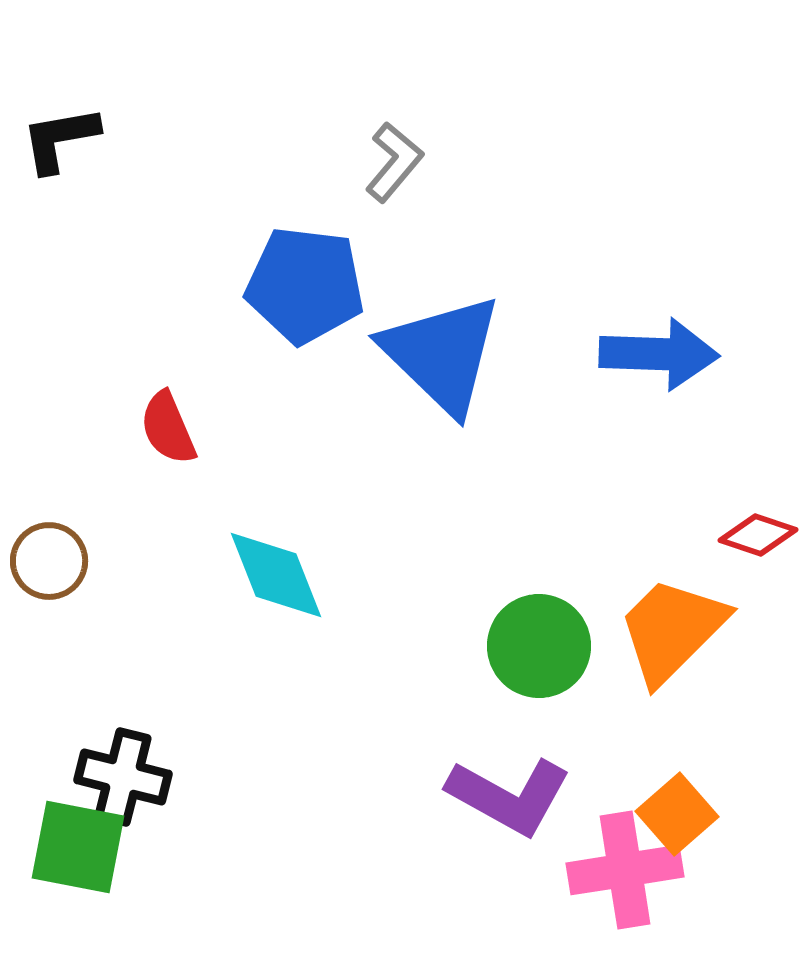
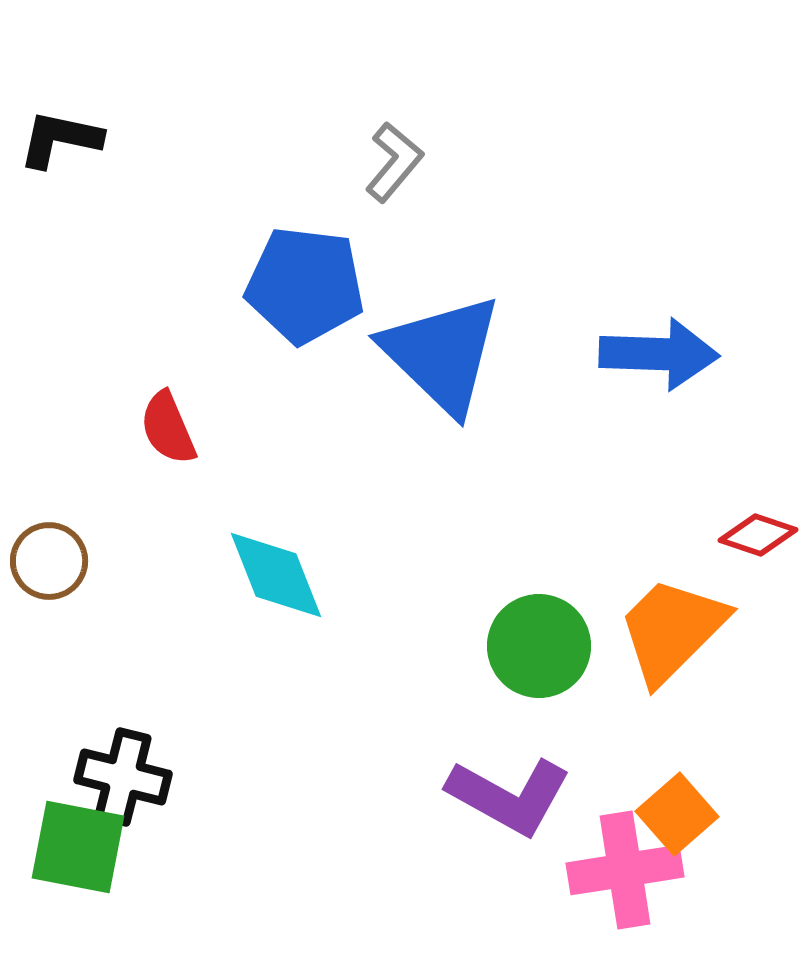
black L-shape: rotated 22 degrees clockwise
